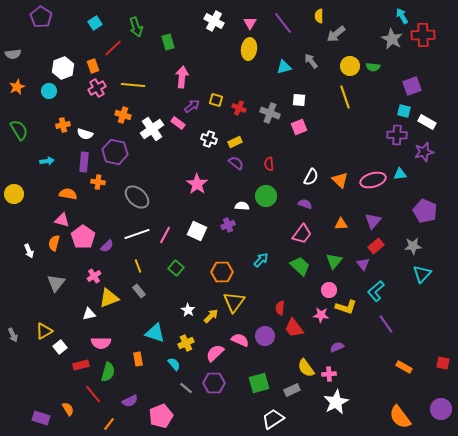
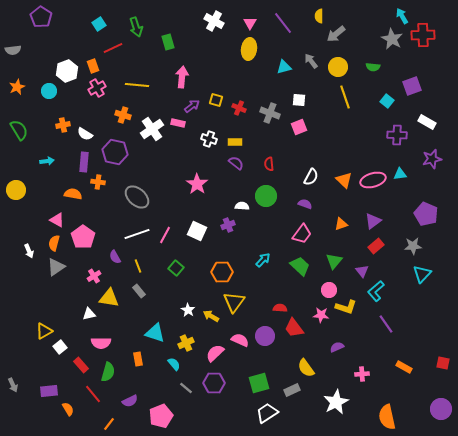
cyan square at (95, 23): moved 4 px right, 1 px down
red line at (113, 48): rotated 18 degrees clockwise
gray semicircle at (13, 54): moved 4 px up
yellow circle at (350, 66): moved 12 px left, 1 px down
white hexagon at (63, 68): moved 4 px right, 3 px down
yellow line at (133, 85): moved 4 px right
cyan square at (404, 111): moved 17 px left, 10 px up; rotated 24 degrees clockwise
pink rectangle at (178, 123): rotated 24 degrees counterclockwise
white semicircle at (85, 134): rotated 14 degrees clockwise
yellow rectangle at (235, 142): rotated 24 degrees clockwise
purple star at (424, 152): moved 8 px right, 7 px down
orange triangle at (340, 180): moved 4 px right
yellow circle at (14, 194): moved 2 px right, 4 px up
orange semicircle at (68, 194): moved 5 px right
purple pentagon at (425, 211): moved 1 px right, 3 px down
pink triangle at (62, 220): moved 5 px left; rotated 14 degrees clockwise
purple triangle at (373, 221): rotated 12 degrees clockwise
orange triangle at (341, 224): rotated 16 degrees counterclockwise
purple semicircle at (107, 246): moved 8 px right, 11 px down; rotated 104 degrees clockwise
cyan arrow at (261, 260): moved 2 px right
purple triangle at (363, 264): moved 1 px left, 7 px down
gray triangle at (56, 283): moved 16 px up; rotated 18 degrees clockwise
yellow triangle at (109, 298): rotated 30 degrees clockwise
red semicircle at (280, 308): rotated 88 degrees clockwise
yellow arrow at (211, 316): rotated 105 degrees counterclockwise
gray arrow at (13, 335): moved 50 px down
red rectangle at (81, 365): rotated 63 degrees clockwise
pink cross at (329, 374): moved 33 px right
orange semicircle at (400, 417): moved 13 px left; rotated 25 degrees clockwise
purple rectangle at (41, 418): moved 8 px right, 27 px up; rotated 24 degrees counterclockwise
white trapezoid at (273, 419): moved 6 px left, 6 px up
